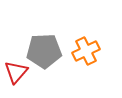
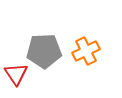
red triangle: moved 2 px down; rotated 15 degrees counterclockwise
